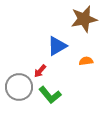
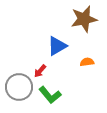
orange semicircle: moved 1 px right, 1 px down
